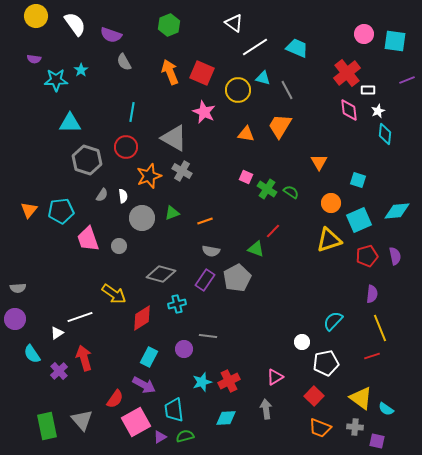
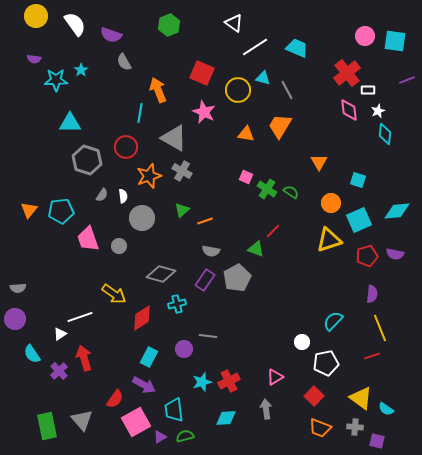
pink circle at (364, 34): moved 1 px right, 2 px down
orange arrow at (170, 72): moved 12 px left, 18 px down
cyan line at (132, 112): moved 8 px right, 1 px down
green triangle at (172, 213): moved 10 px right, 3 px up; rotated 21 degrees counterclockwise
purple semicircle at (395, 256): moved 2 px up; rotated 114 degrees clockwise
white triangle at (57, 333): moved 3 px right, 1 px down
